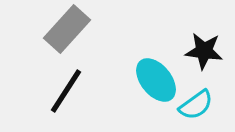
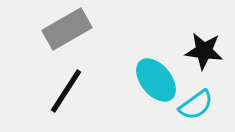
gray rectangle: rotated 18 degrees clockwise
